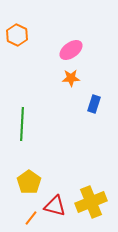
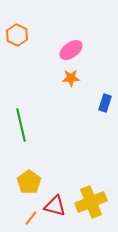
blue rectangle: moved 11 px right, 1 px up
green line: moved 1 px left, 1 px down; rotated 16 degrees counterclockwise
